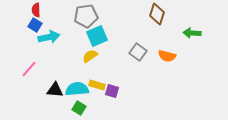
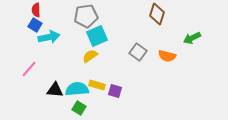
green arrow: moved 5 px down; rotated 30 degrees counterclockwise
purple square: moved 3 px right
